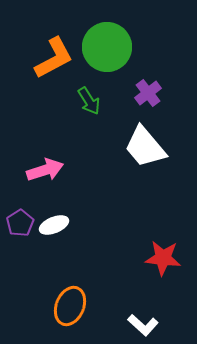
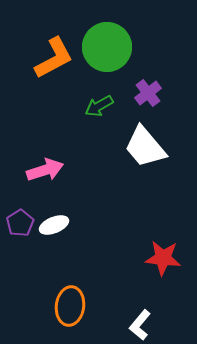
green arrow: moved 10 px right, 5 px down; rotated 92 degrees clockwise
orange ellipse: rotated 15 degrees counterclockwise
white L-shape: moved 3 px left; rotated 88 degrees clockwise
